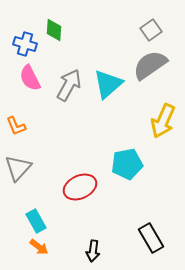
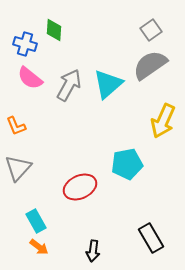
pink semicircle: rotated 24 degrees counterclockwise
